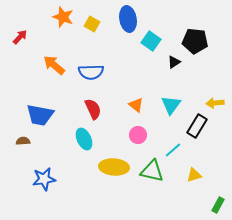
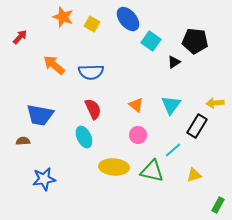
blue ellipse: rotated 30 degrees counterclockwise
cyan ellipse: moved 2 px up
